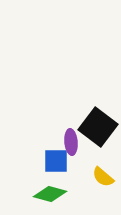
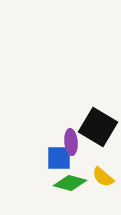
black square: rotated 6 degrees counterclockwise
blue square: moved 3 px right, 3 px up
green diamond: moved 20 px right, 11 px up
